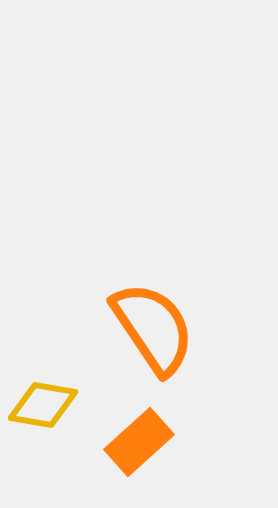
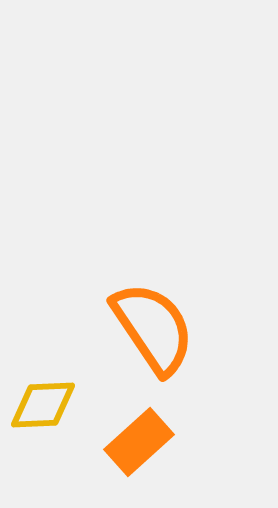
yellow diamond: rotated 12 degrees counterclockwise
